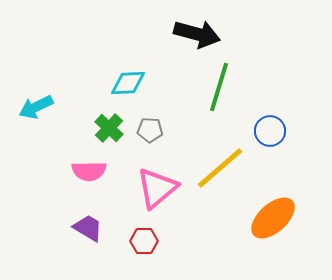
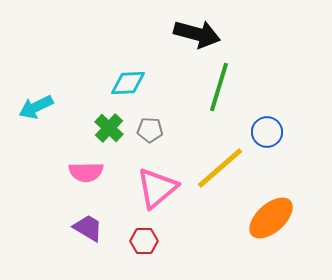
blue circle: moved 3 px left, 1 px down
pink semicircle: moved 3 px left, 1 px down
orange ellipse: moved 2 px left
